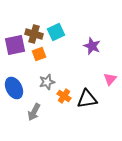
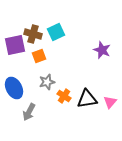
brown cross: moved 1 px left
purple star: moved 10 px right, 4 px down
orange square: moved 2 px down
pink triangle: moved 23 px down
gray arrow: moved 5 px left
